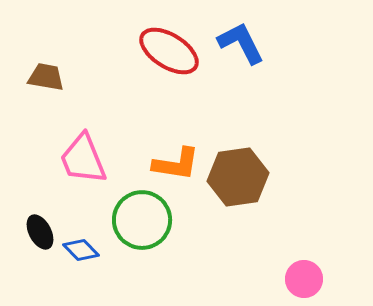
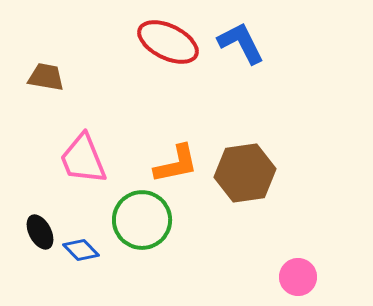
red ellipse: moved 1 px left, 9 px up; rotated 6 degrees counterclockwise
orange L-shape: rotated 21 degrees counterclockwise
brown hexagon: moved 7 px right, 4 px up
pink circle: moved 6 px left, 2 px up
